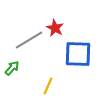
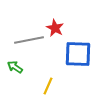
gray line: rotated 20 degrees clockwise
green arrow: moved 3 px right, 1 px up; rotated 98 degrees counterclockwise
